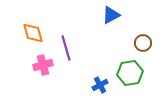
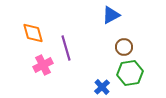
brown circle: moved 19 px left, 4 px down
pink cross: rotated 12 degrees counterclockwise
blue cross: moved 2 px right, 2 px down; rotated 14 degrees counterclockwise
